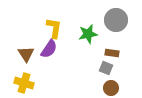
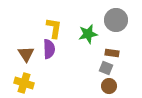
purple semicircle: rotated 36 degrees counterclockwise
brown circle: moved 2 px left, 2 px up
